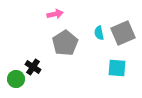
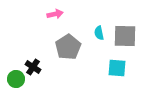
gray square: moved 2 px right, 3 px down; rotated 25 degrees clockwise
gray pentagon: moved 3 px right, 4 px down
